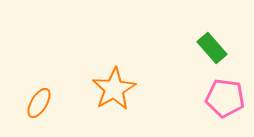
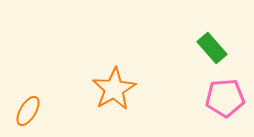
pink pentagon: rotated 12 degrees counterclockwise
orange ellipse: moved 11 px left, 8 px down
